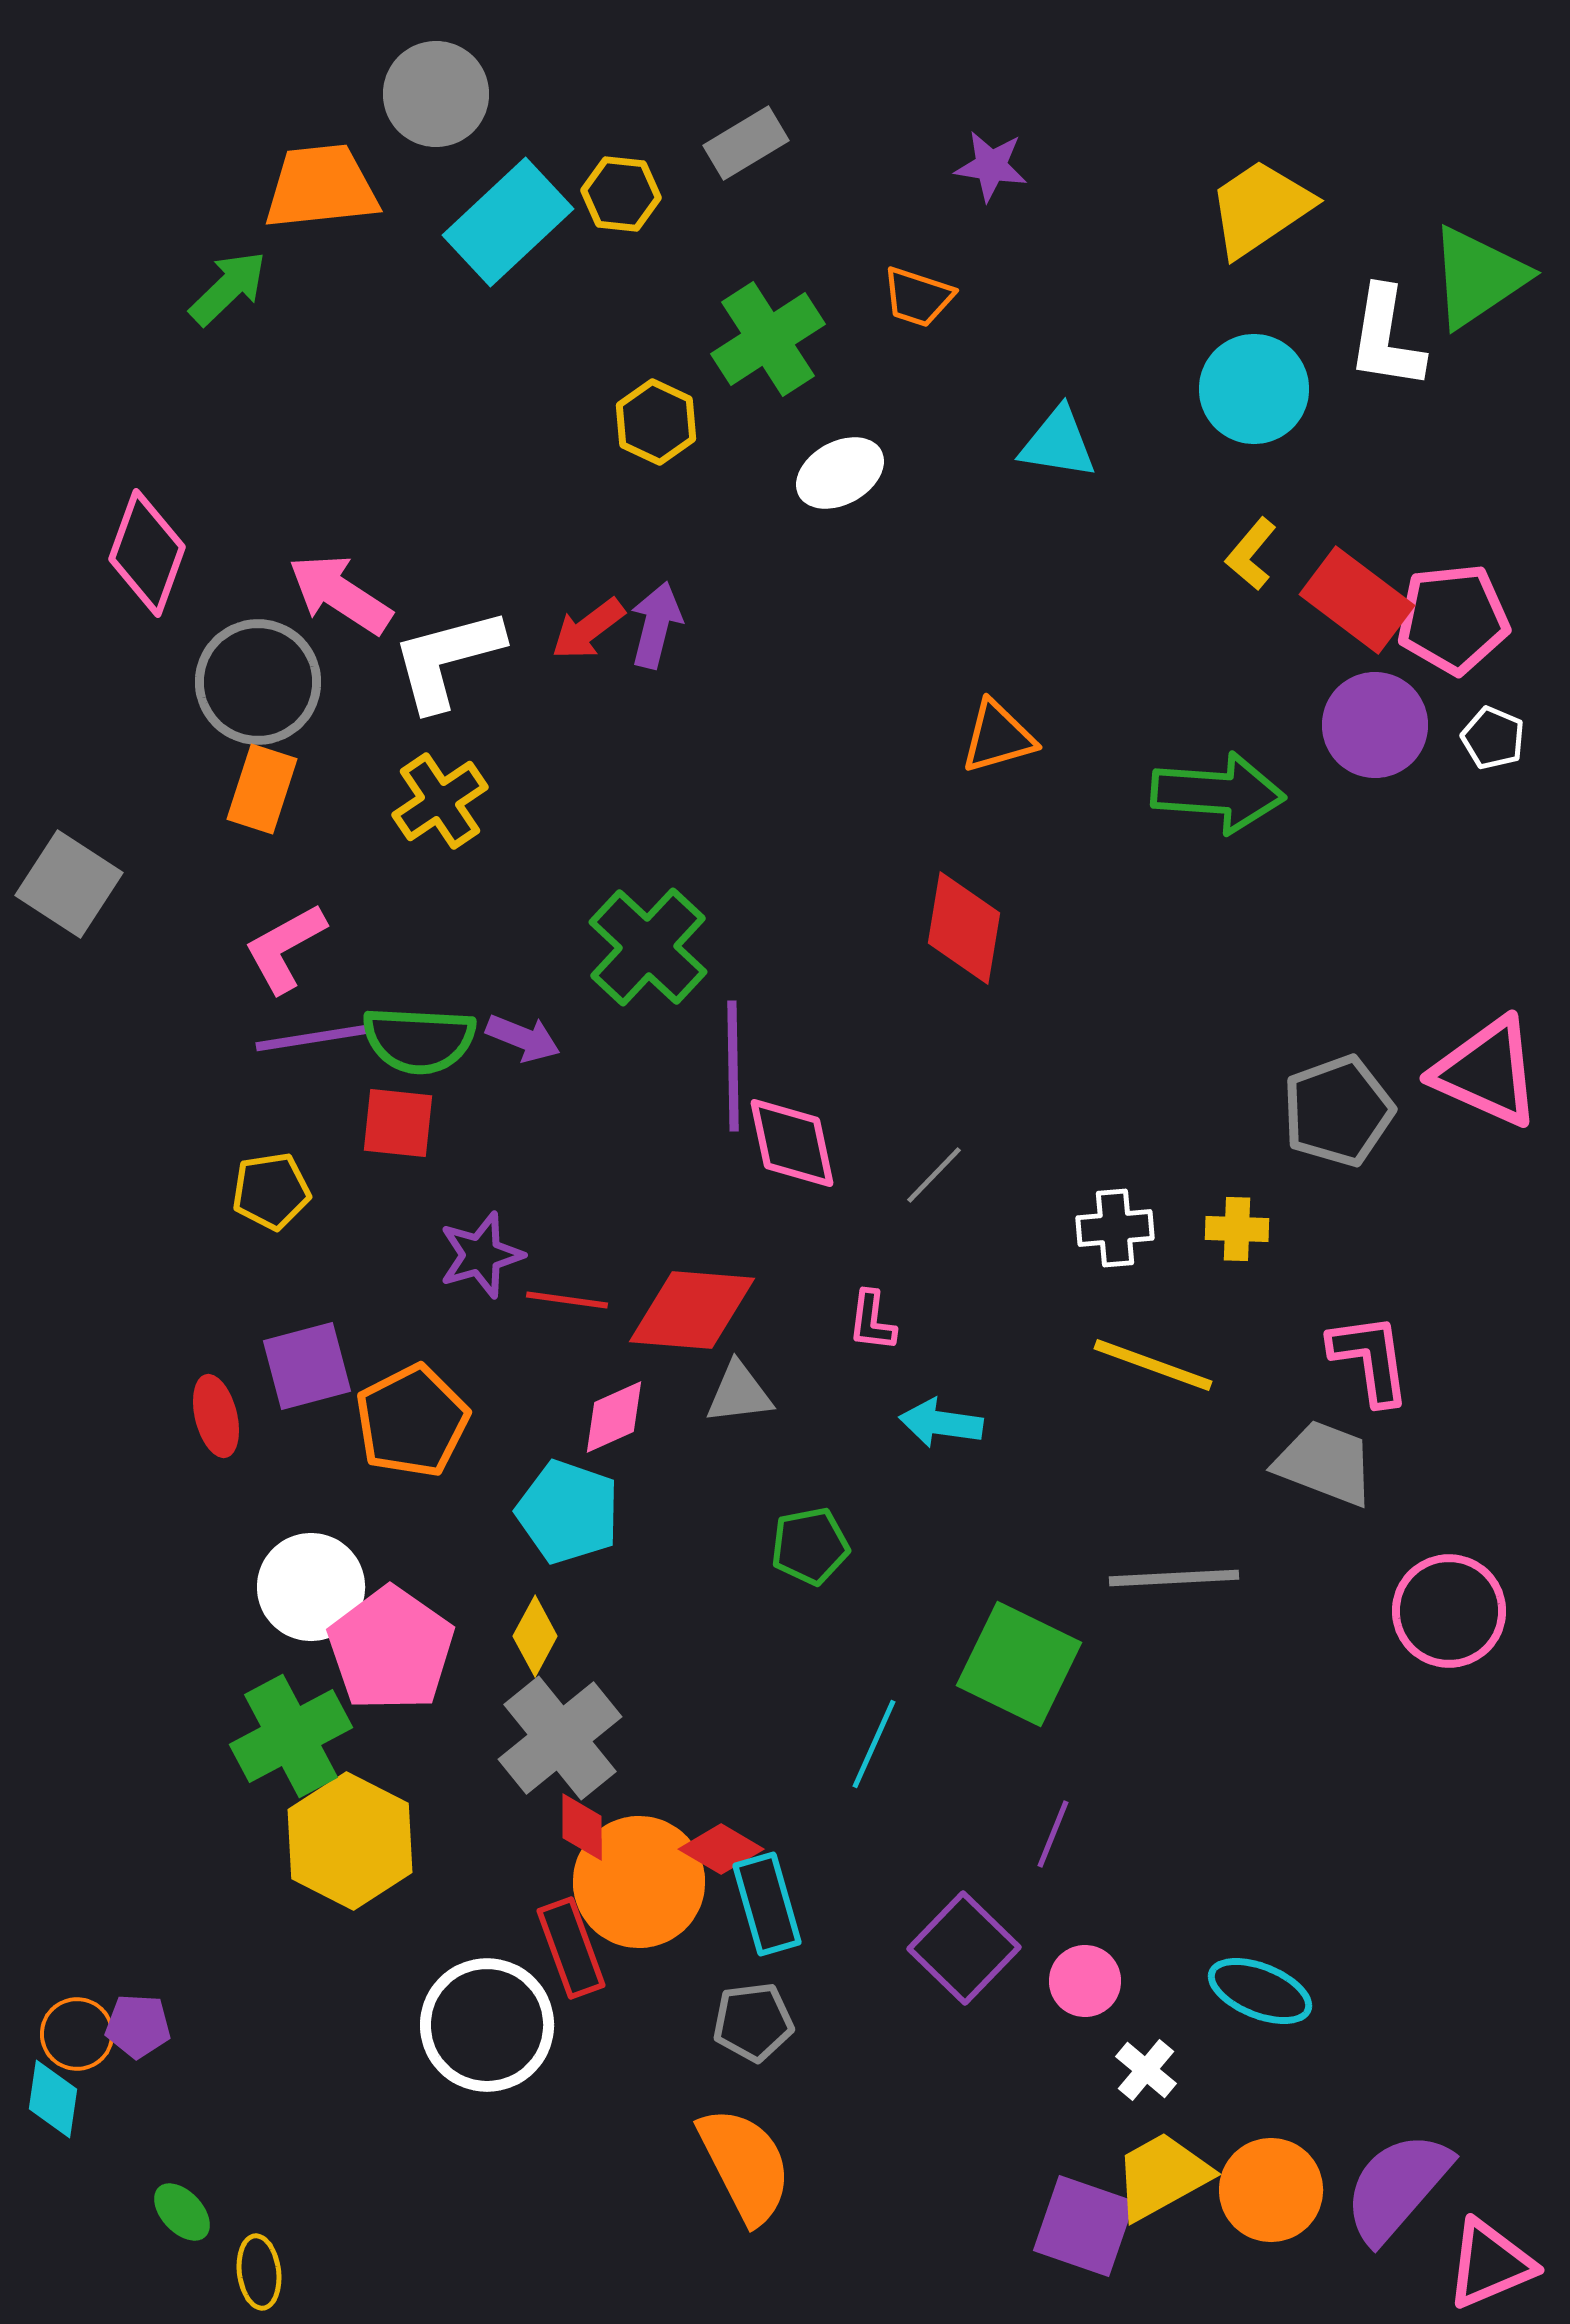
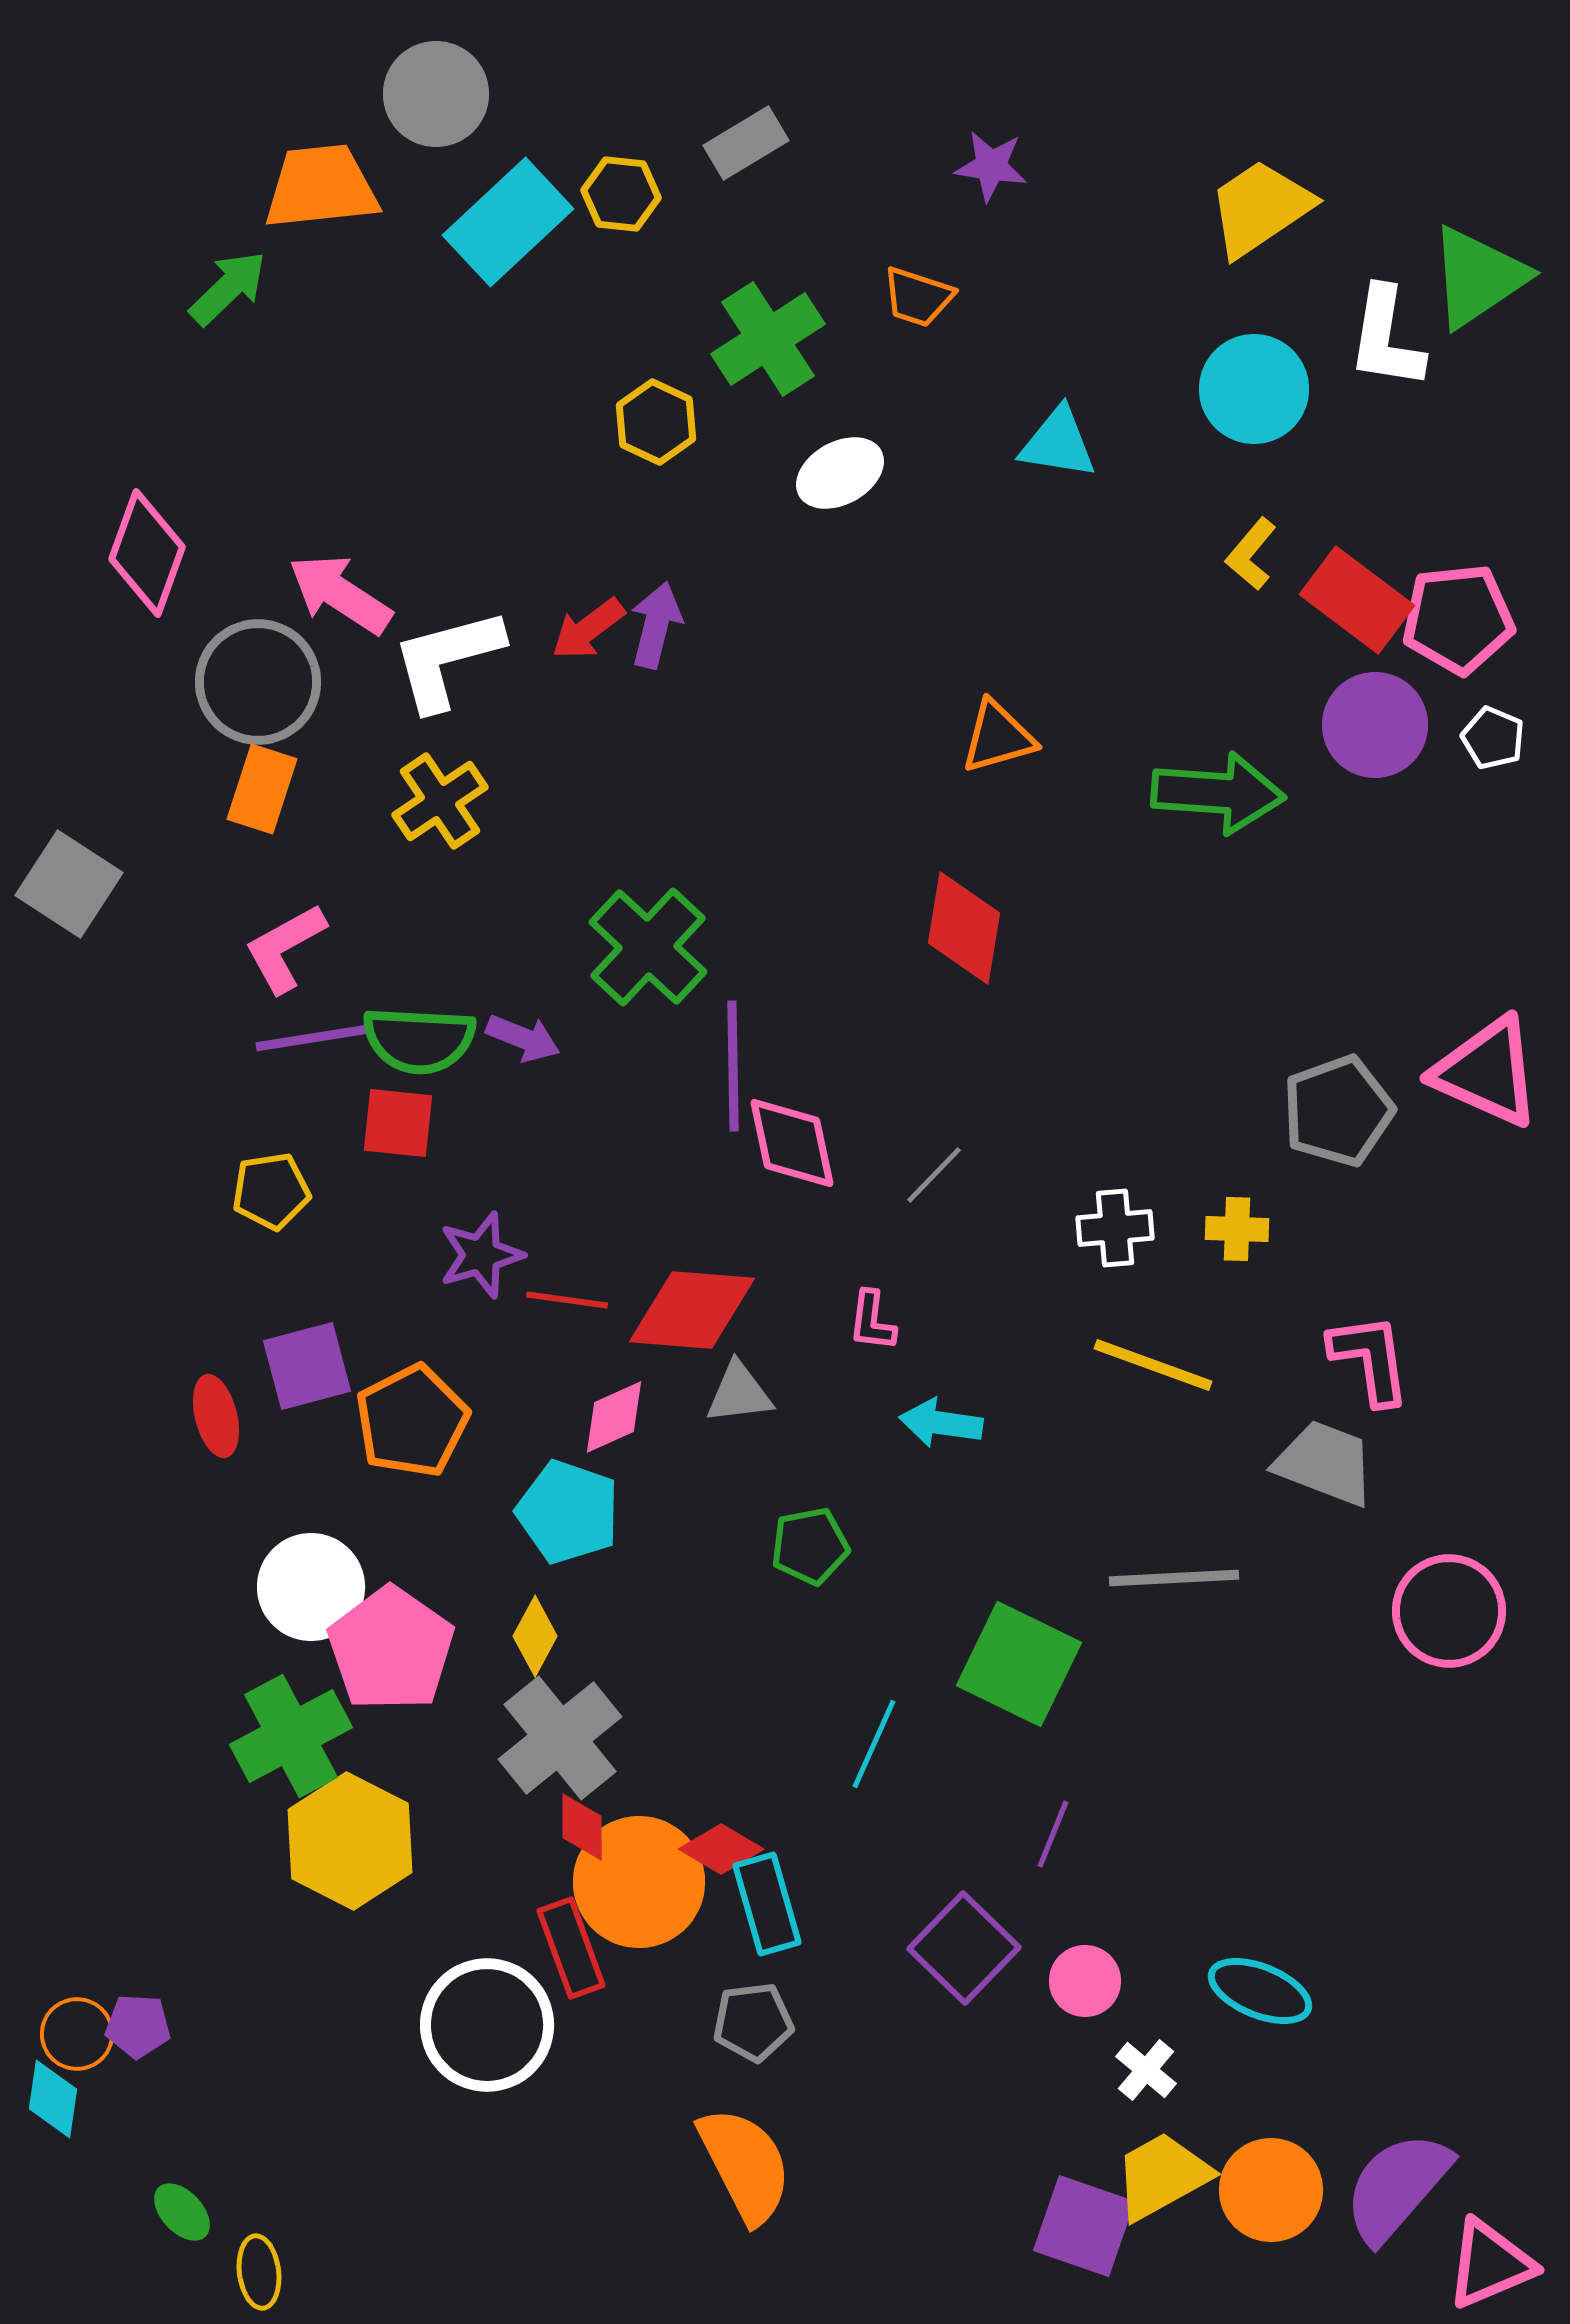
pink pentagon at (1453, 619): moved 5 px right
